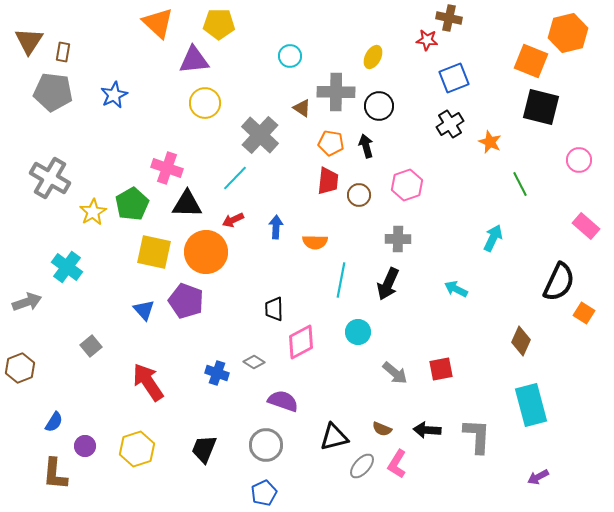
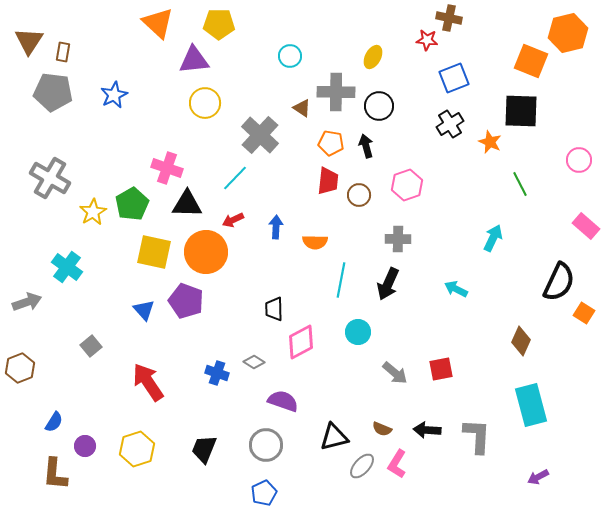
black square at (541, 107): moved 20 px left, 4 px down; rotated 12 degrees counterclockwise
